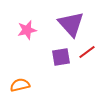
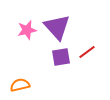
purple triangle: moved 14 px left, 3 px down
